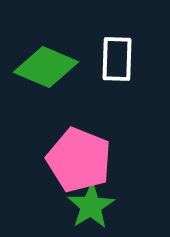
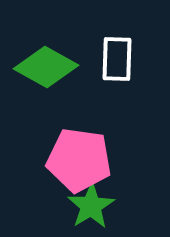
green diamond: rotated 6 degrees clockwise
pink pentagon: rotated 14 degrees counterclockwise
